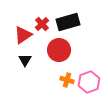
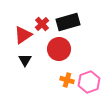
red circle: moved 1 px up
